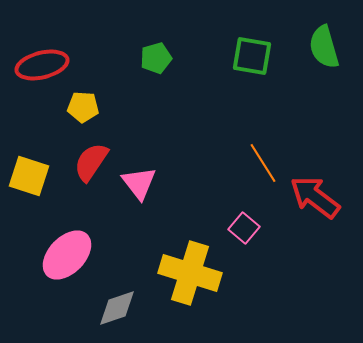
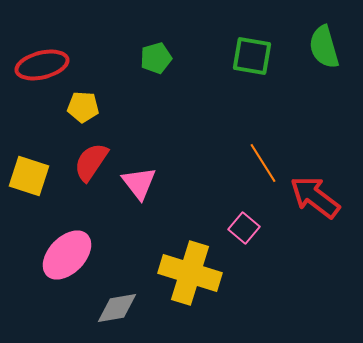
gray diamond: rotated 9 degrees clockwise
